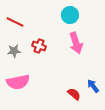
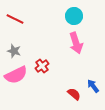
cyan circle: moved 4 px right, 1 px down
red line: moved 3 px up
red cross: moved 3 px right, 20 px down; rotated 32 degrees clockwise
gray star: rotated 24 degrees clockwise
pink semicircle: moved 2 px left, 7 px up; rotated 15 degrees counterclockwise
